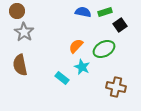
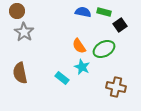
green rectangle: moved 1 px left; rotated 32 degrees clockwise
orange semicircle: moved 3 px right; rotated 77 degrees counterclockwise
brown semicircle: moved 8 px down
